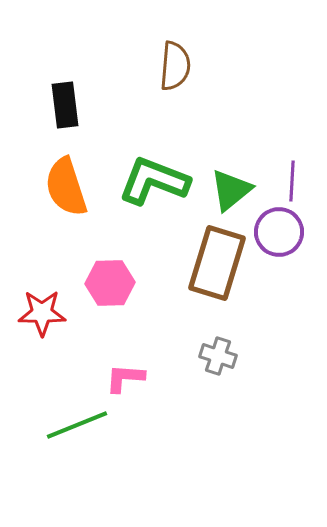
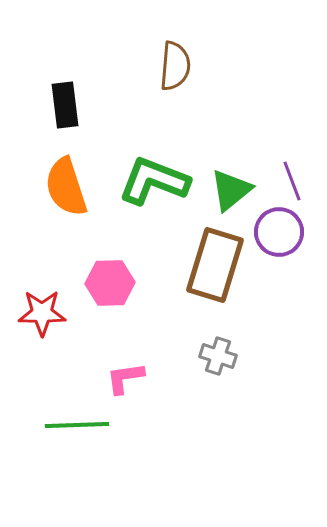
purple line: rotated 24 degrees counterclockwise
brown rectangle: moved 2 px left, 2 px down
pink L-shape: rotated 12 degrees counterclockwise
green line: rotated 20 degrees clockwise
